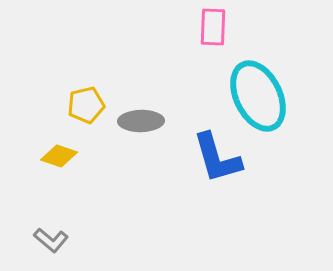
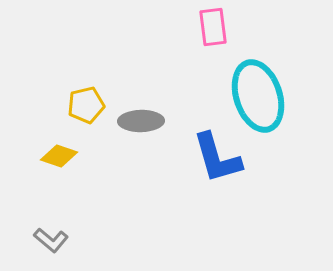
pink rectangle: rotated 9 degrees counterclockwise
cyan ellipse: rotated 8 degrees clockwise
